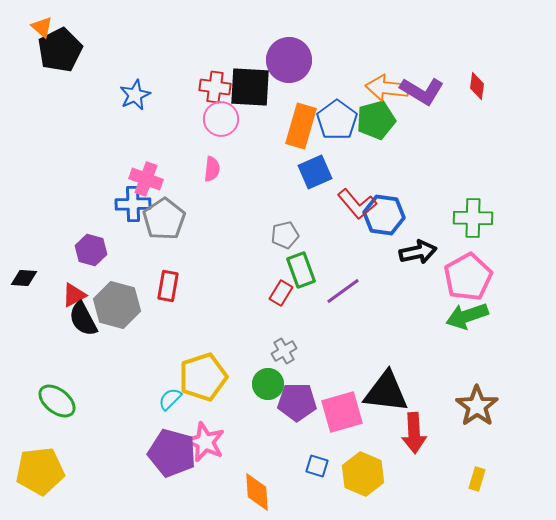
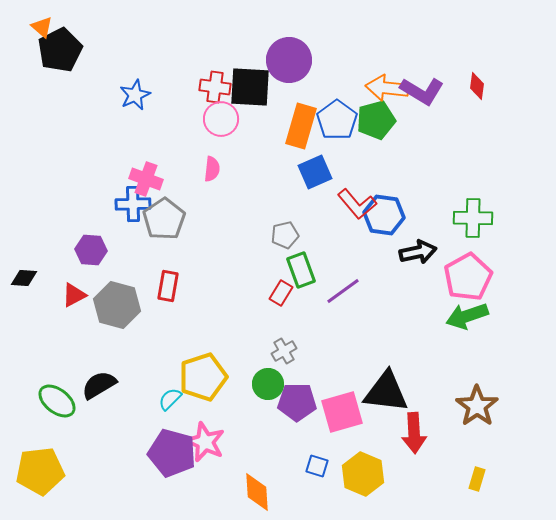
purple hexagon at (91, 250): rotated 12 degrees counterclockwise
black semicircle at (83, 319): moved 16 px right, 66 px down; rotated 87 degrees clockwise
